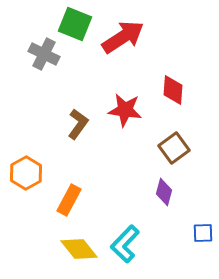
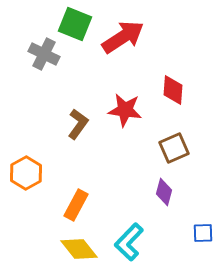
brown square: rotated 12 degrees clockwise
orange rectangle: moved 7 px right, 5 px down
cyan L-shape: moved 4 px right, 2 px up
